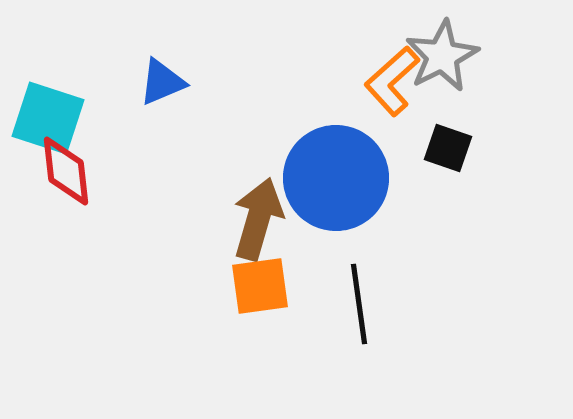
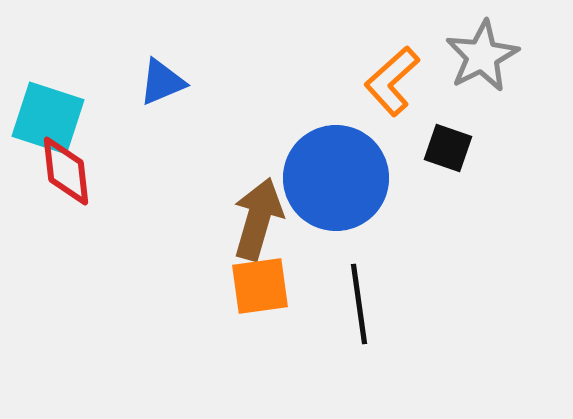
gray star: moved 40 px right
